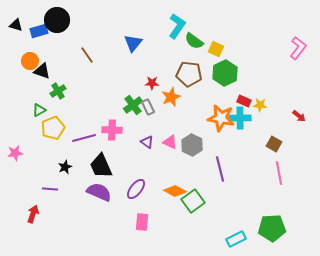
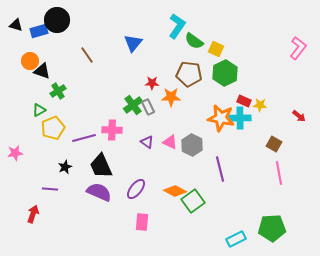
orange star at (171, 97): rotated 24 degrees clockwise
